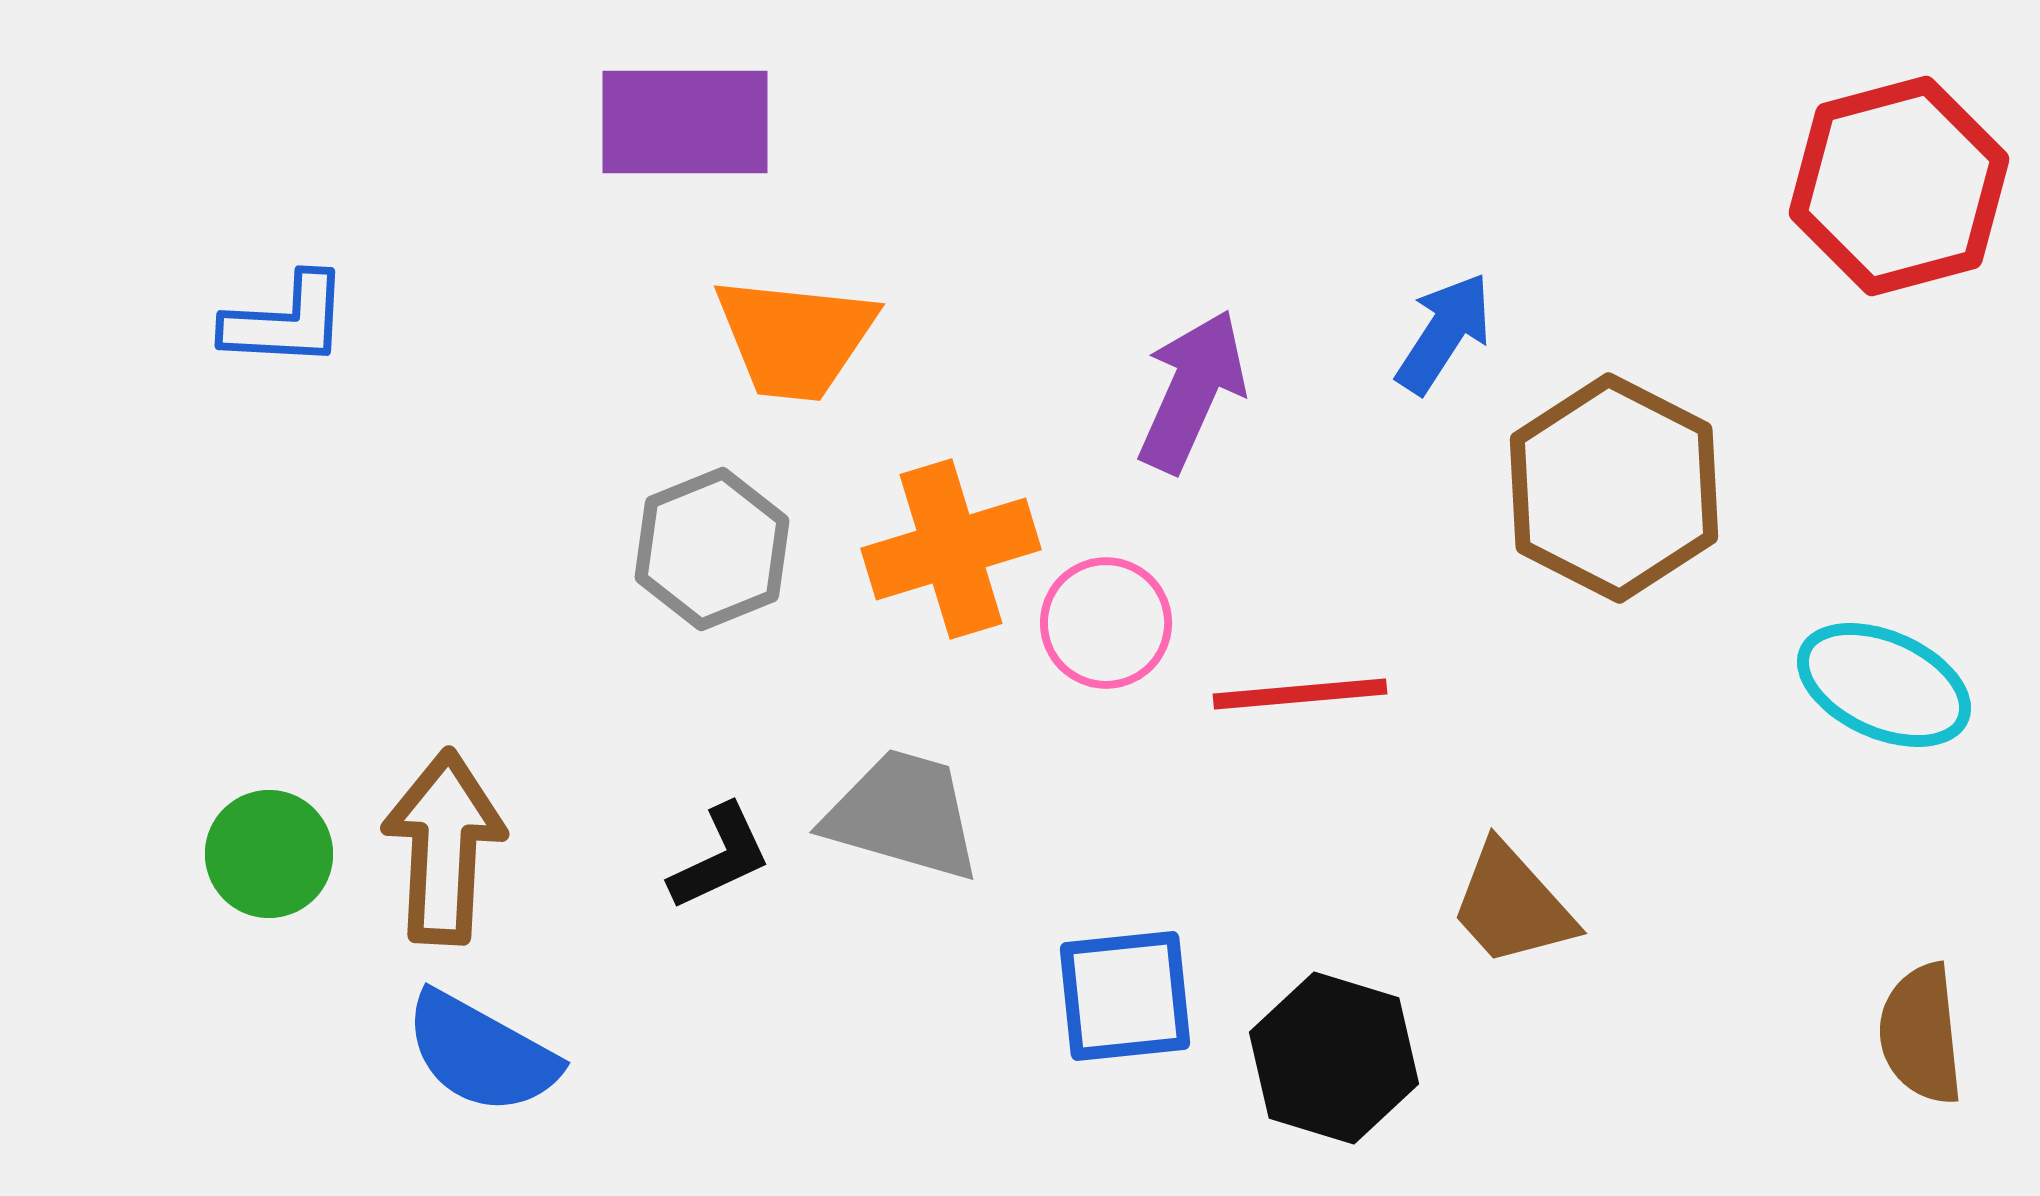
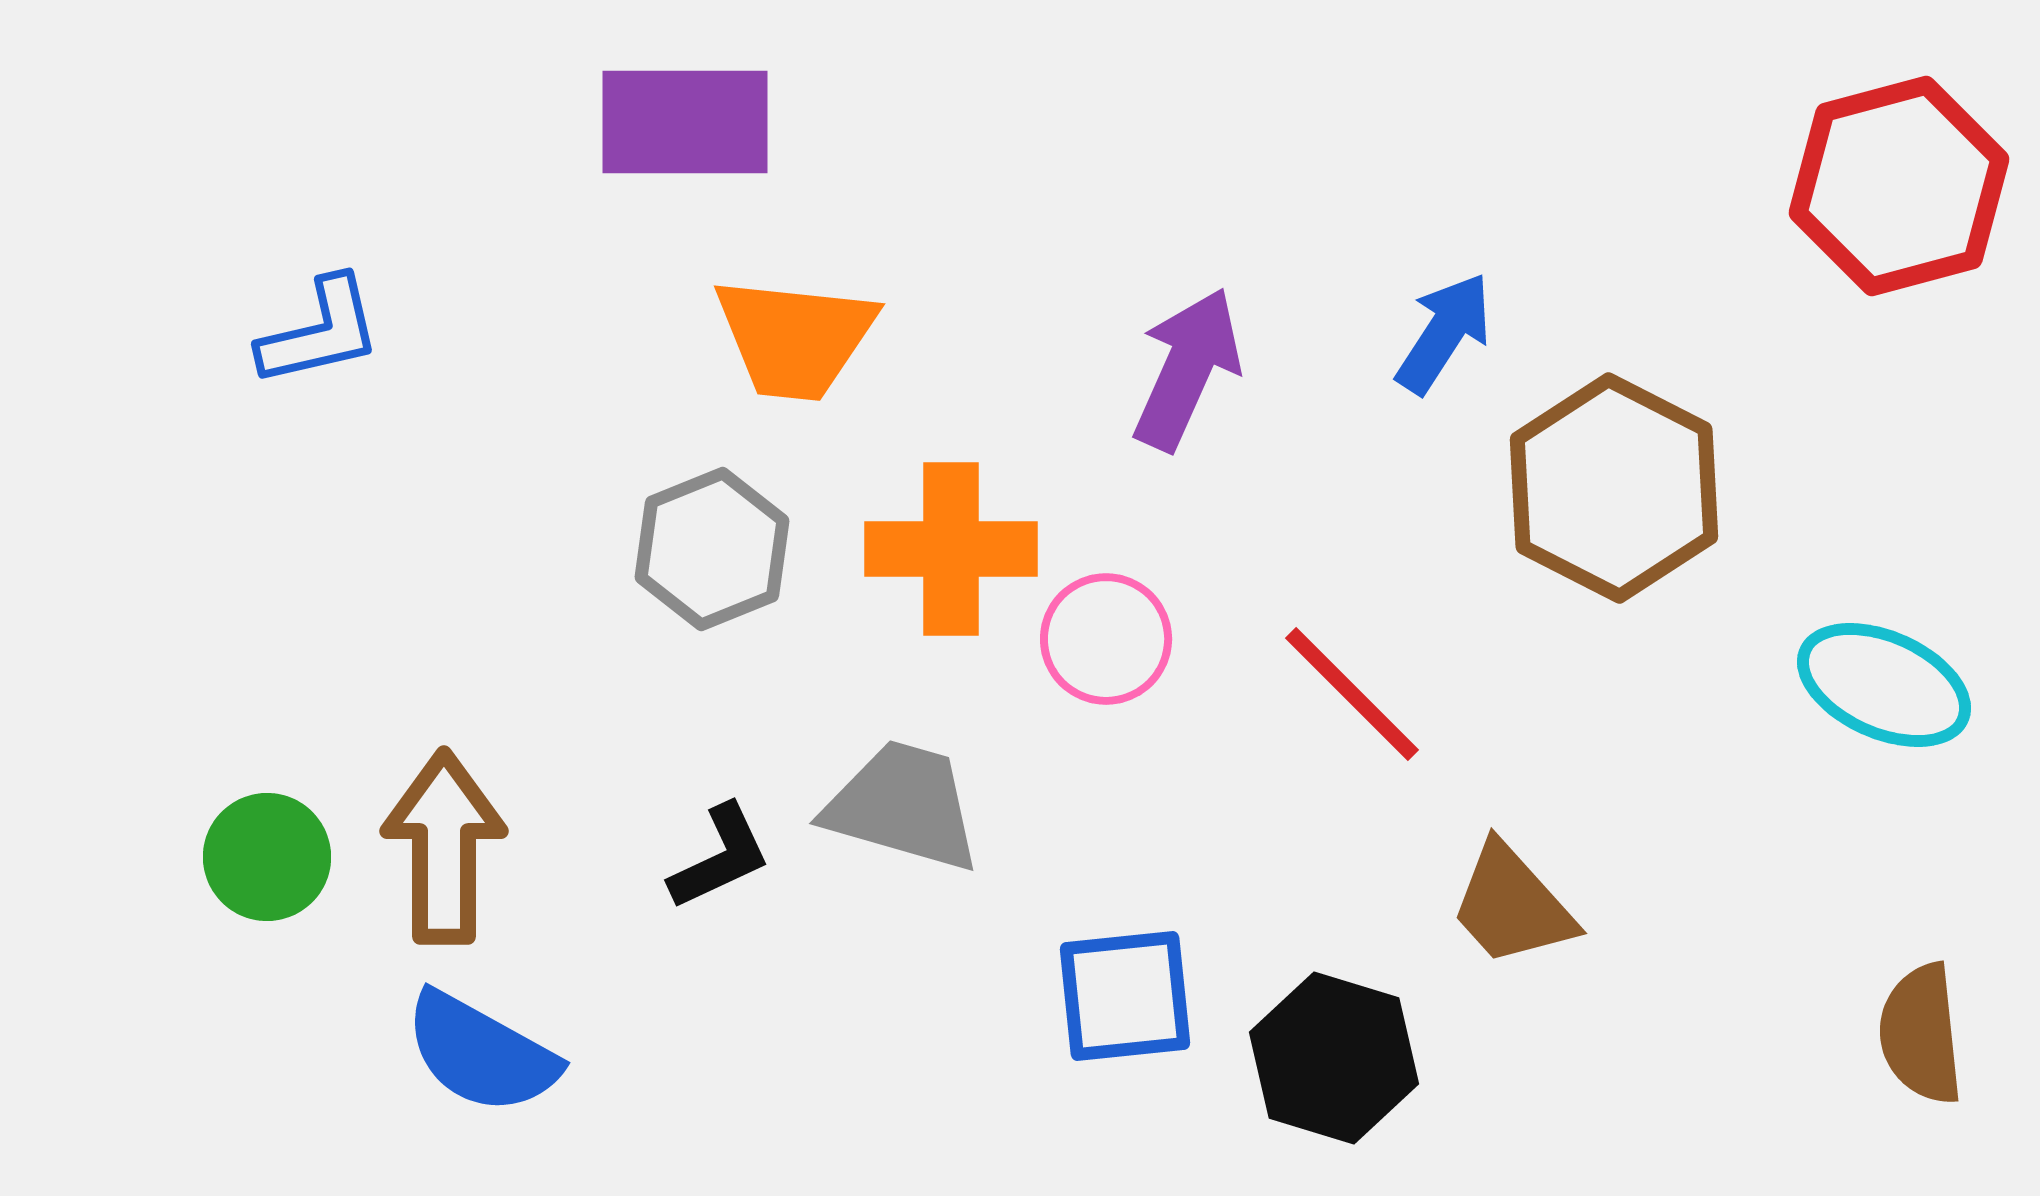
blue L-shape: moved 34 px right, 11 px down; rotated 16 degrees counterclockwise
purple arrow: moved 5 px left, 22 px up
orange cross: rotated 17 degrees clockwise
pink circle: moved 16 px down
red line: moved 52 px right; rotated 50 degrees clockwise
gray trapezoid: moved 9 px up
brown arrow: rotated 3 degrees counterclockwise
green circle: moved 2 px left, 3 px down
